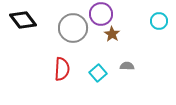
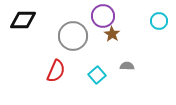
purple circle: moved 2 px right, 2 px down
black diamond: rotated 52 degrees counterclockwise
gray circle: moved 8 px down
red semicircle: moved 6 px left, 2 px down; rotated 20 degrees clockwise
cyan square: moved 1 px left, 2 px down
